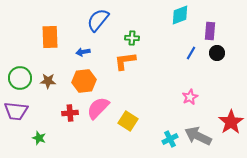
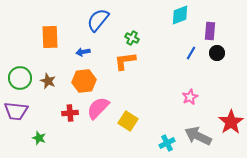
green cross: rotated 24 degrees clockwise
brown star: rotated 21 degrees clockwise
cyan cross: moved 3 px left, 4 px down
